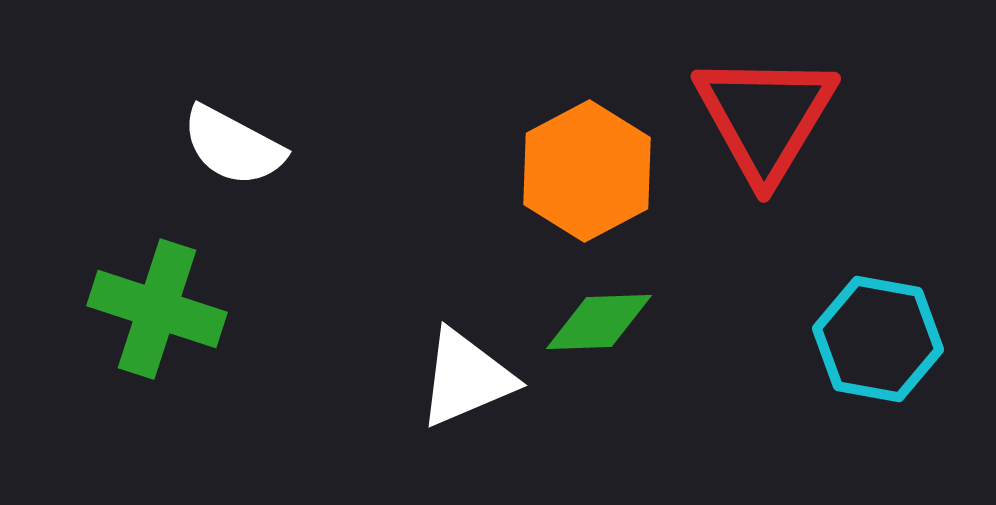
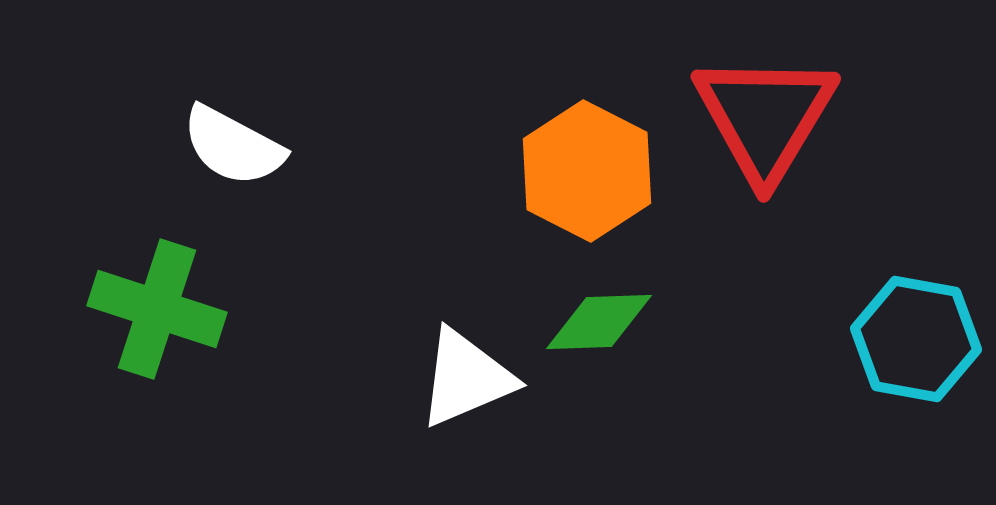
orange hexagon: rotated 5 degrees counterclockwise
cyan hexagon: moved 38 px right
